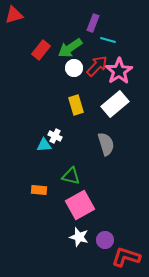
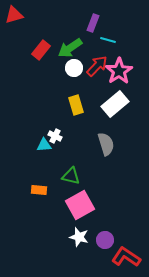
red L-shape: rotated 16 degrees clockwise
